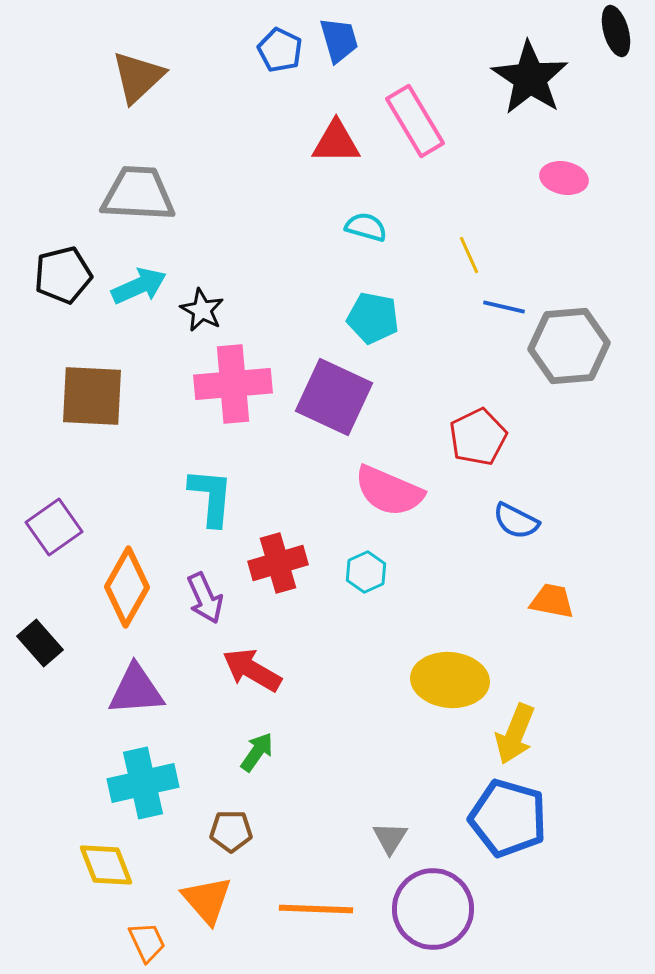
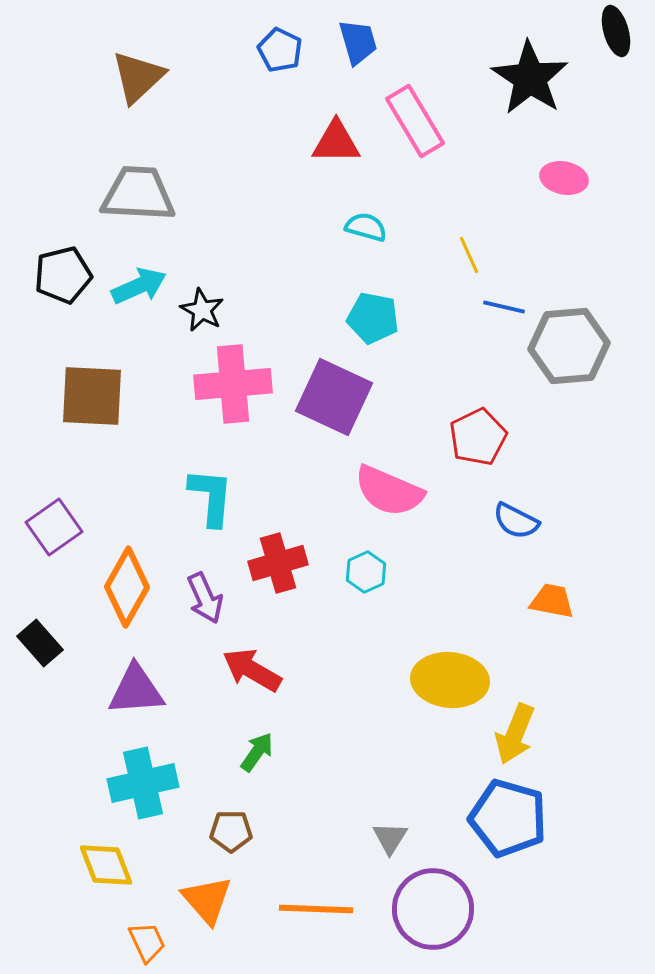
blue trapezoid at (339, 40): moved 19 px right, 2 px down
